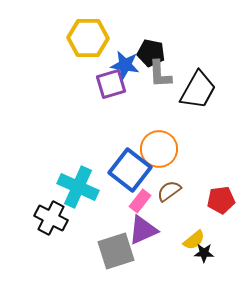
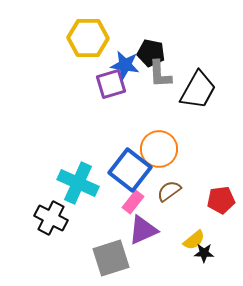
cyan cross: moved 4 px up
pink rectangle: moved 7 px left, 1 px down
gray square: moved 5 px left, 7 px down
